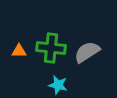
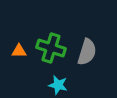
green cross: rotated 12 degrees clockwise
gray semicircle: rotated 140 degrees clockwise
